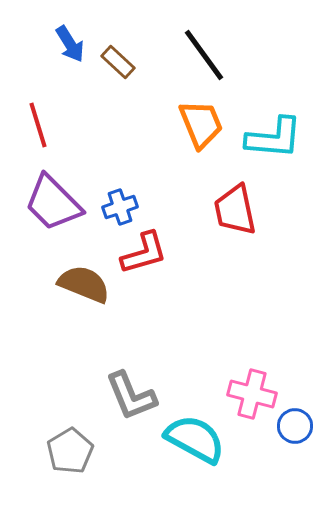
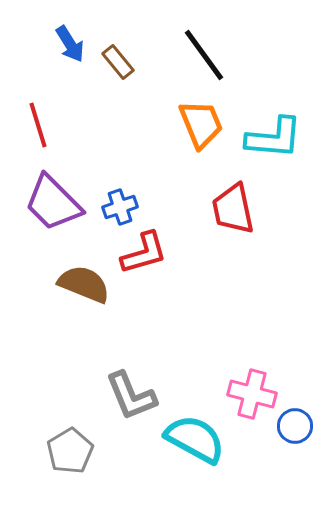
brown rectangle: rotated 8 degrees clockwise
red trapezoid: moved 2 px left, 1 px up
